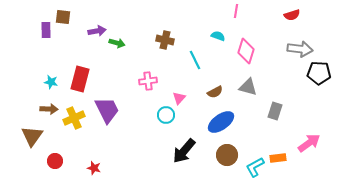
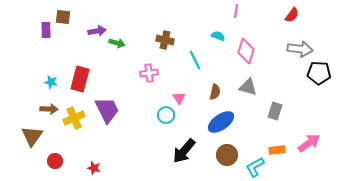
red semicircle: rotated 35 degrees counterclockwise
pink cross: moved 1 px right, 8 px up
brown semicircle: rotated 49 degrees counterclockwise
pink triangle: rotated 16 degrees counterclockwise
orange rectangle: moved 1 px left, 8 px up
